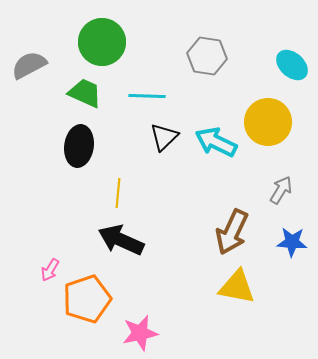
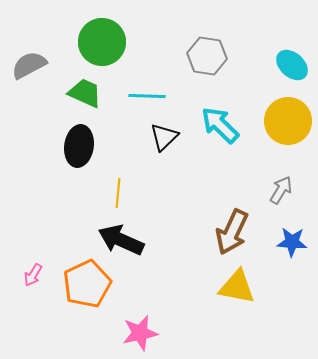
yellow circle: moved 20 px right, 1 px up
cyan arrow: moved 4 px right, 17 px up; rotated 18 degrees clockwise
pink arrow: moved 17 px left, 5 px down
orange pentagon: moved 15 px up; rotated 6 degrees counterclockwise
